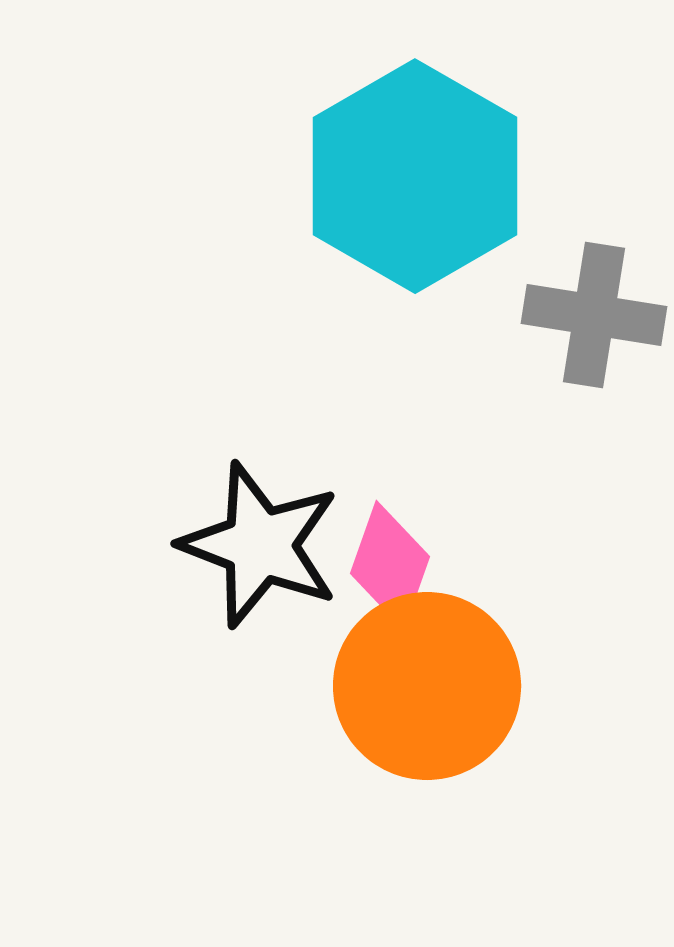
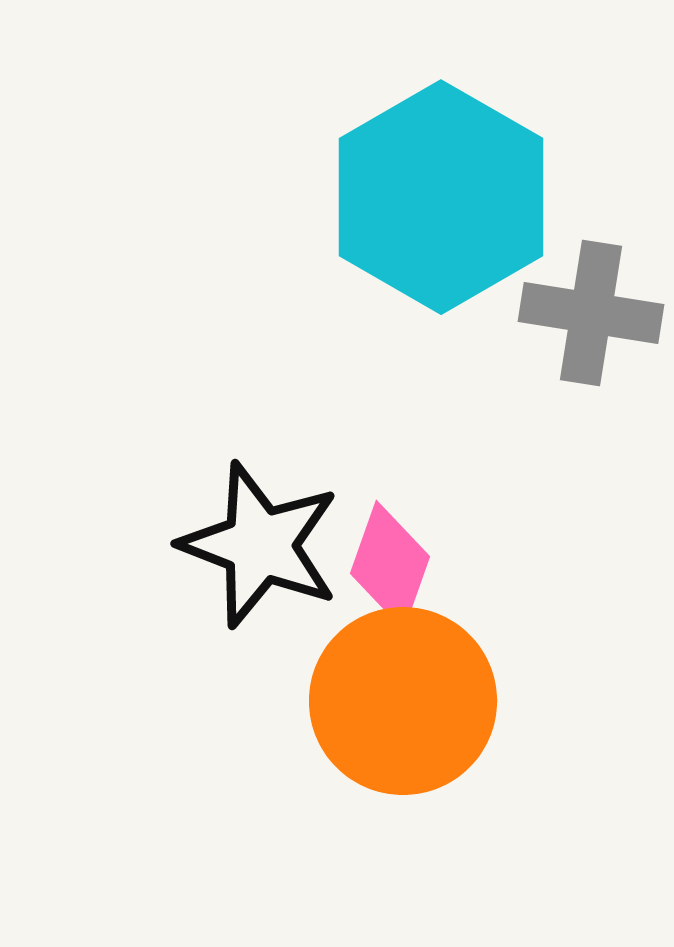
cyan hexagon: moved 26 px right, 21 px down
gray cross: moved 3 px left, 2 px up
orange circle: moved 24 px left, 15 px down
